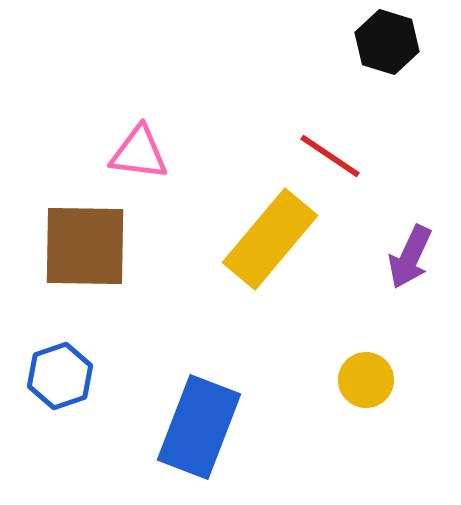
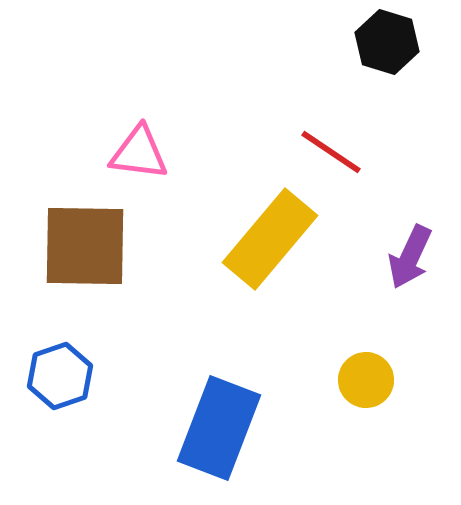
red line: moved 1 px right, 4 px up
blue rectangle: moved 20 px right, 1 px down
